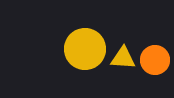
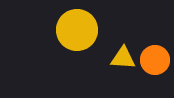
yellow circle: moved 8 px left, 19 px up
